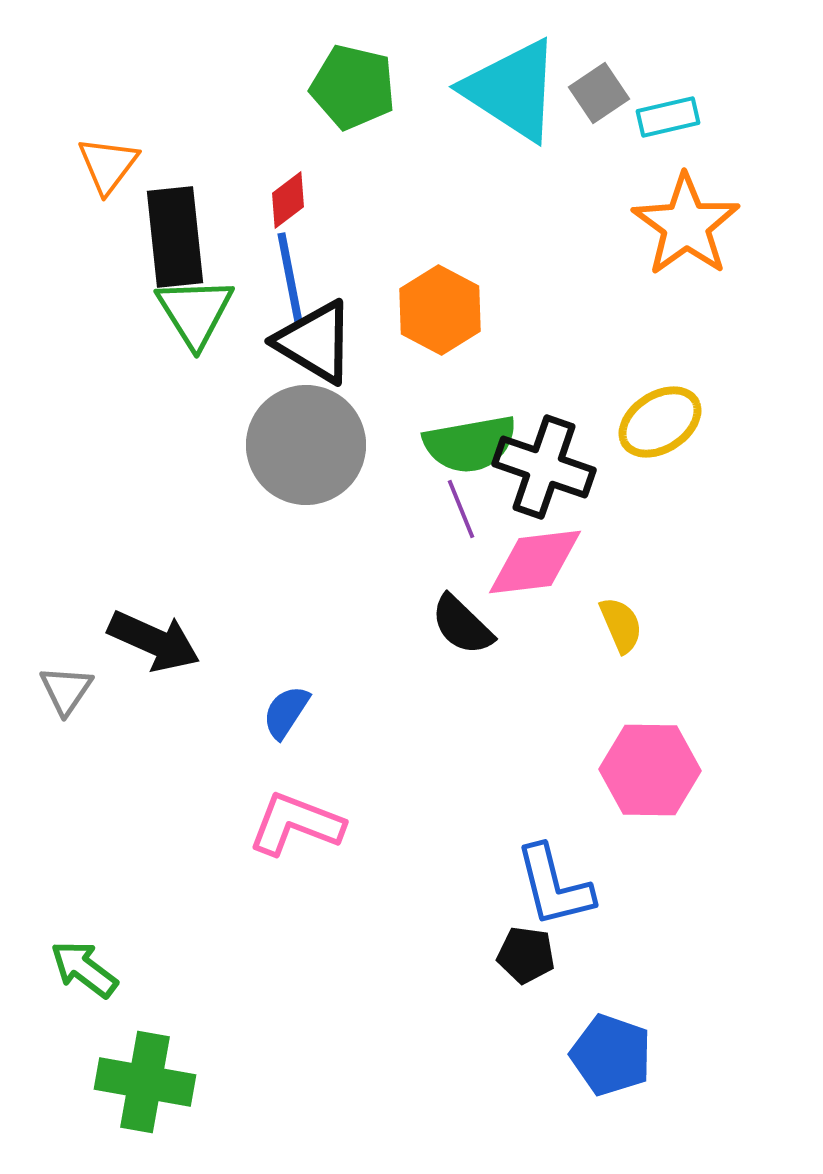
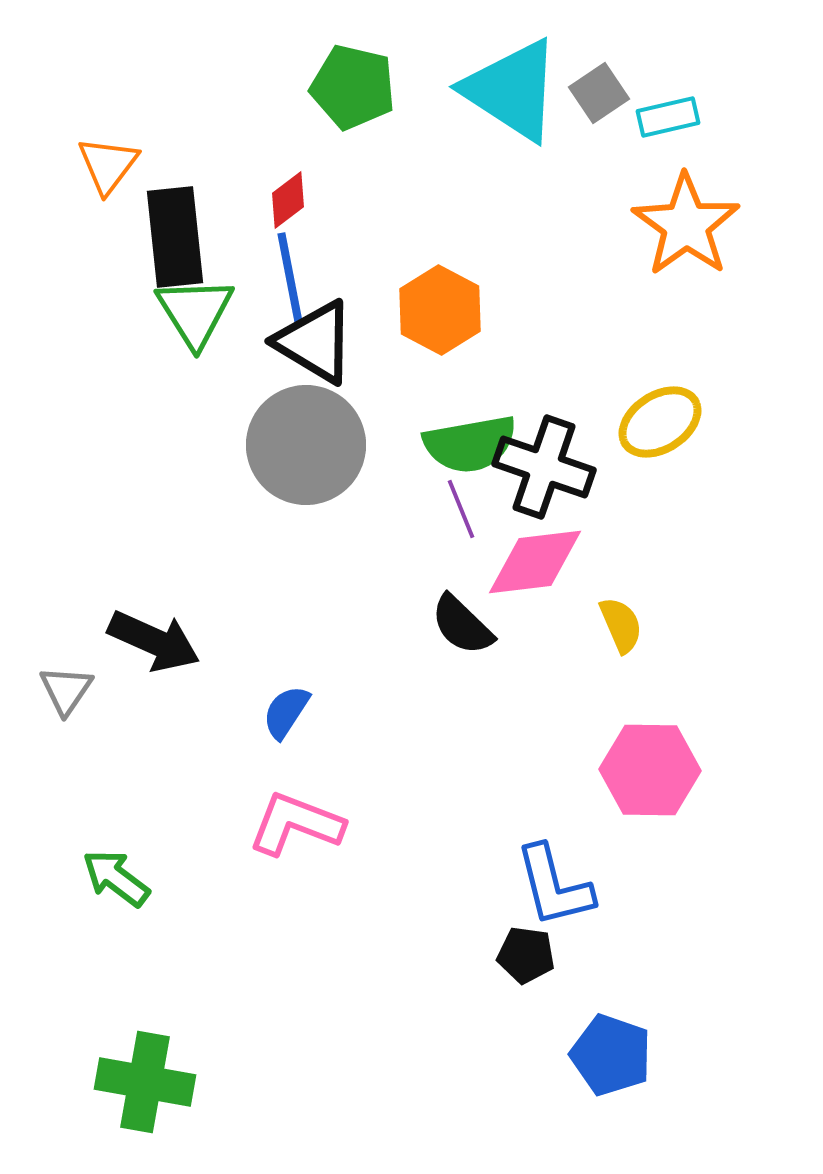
green arrow: moved 32 px right, 91 px up
